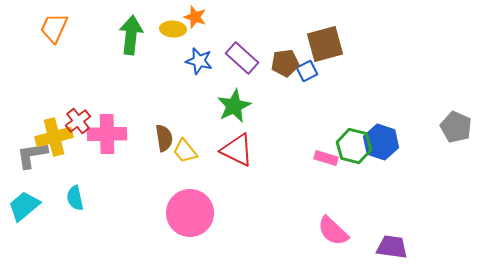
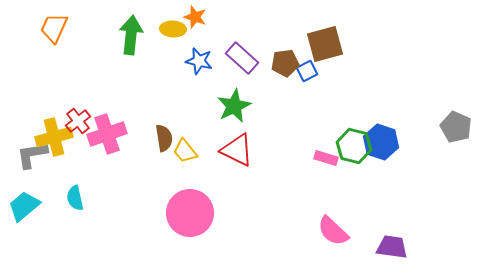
pink cross: rotated 18 degrees counterclockwise
